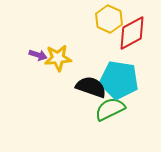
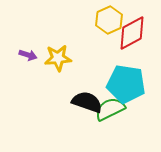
yellow hexagon: moved 1 px down; rotated 12 degrees clockwise
purple arrow: moved 10 px left
cyan pentagon: moved 7 px right, 4 px down
black semicircle: moved 4 px left, 15 px down
